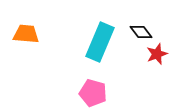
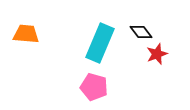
cyan rectangle: moved 1 px down
pink pentagon: moved 1 px right, 6 px up
